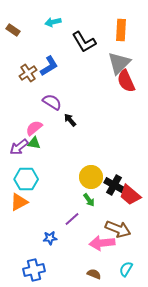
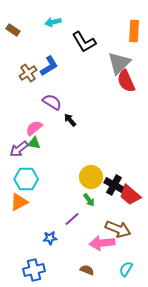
orange rectangle: moved 13 px right, 1 px down
purple arrow: moved 2 px down
brown semicircle: moved 7 px left, 4 px up
